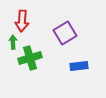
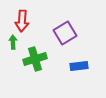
green cross: moved 5 px right, 1 px down
